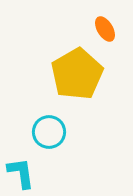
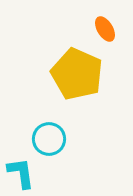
yellow pentagon: rotated 18 degrees counterclockwise
cyan circle: moved 7 px down
